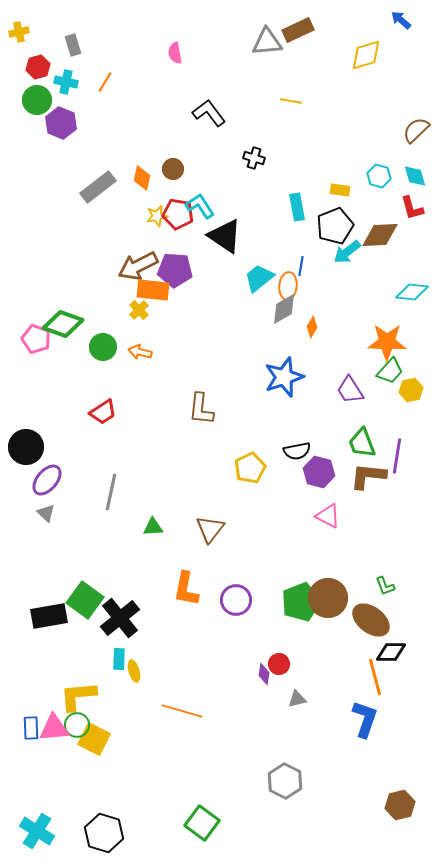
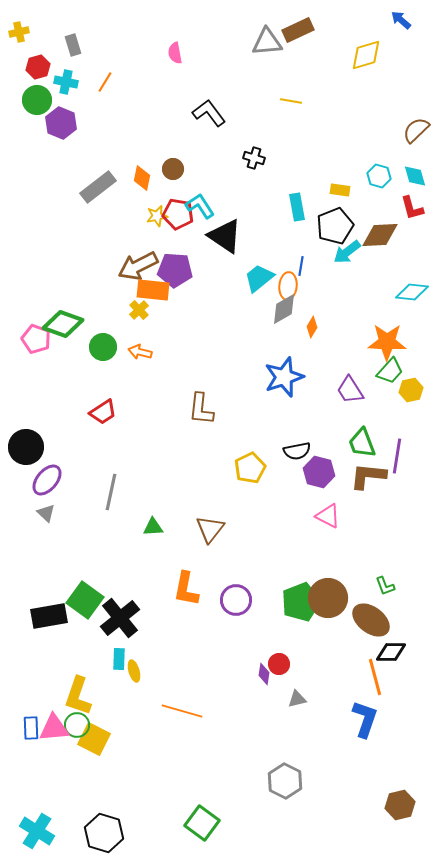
yellow L-shape at (78, 696): rotated 66 degrees counterclockwise
